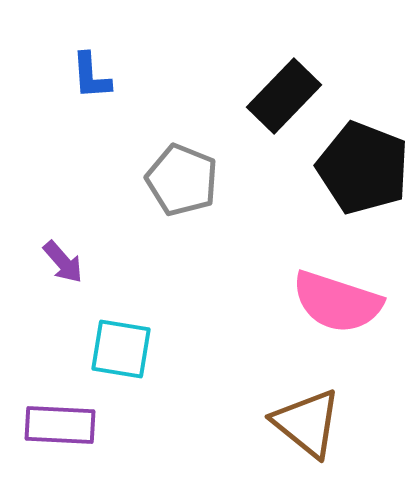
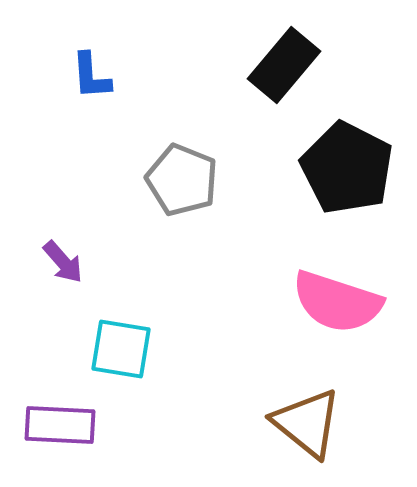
black rectangle: moved 31 px up; rotated 4 degrees counterclockwise
black pentagon: moved 16 px left; rotated 6 degrees clockwise
